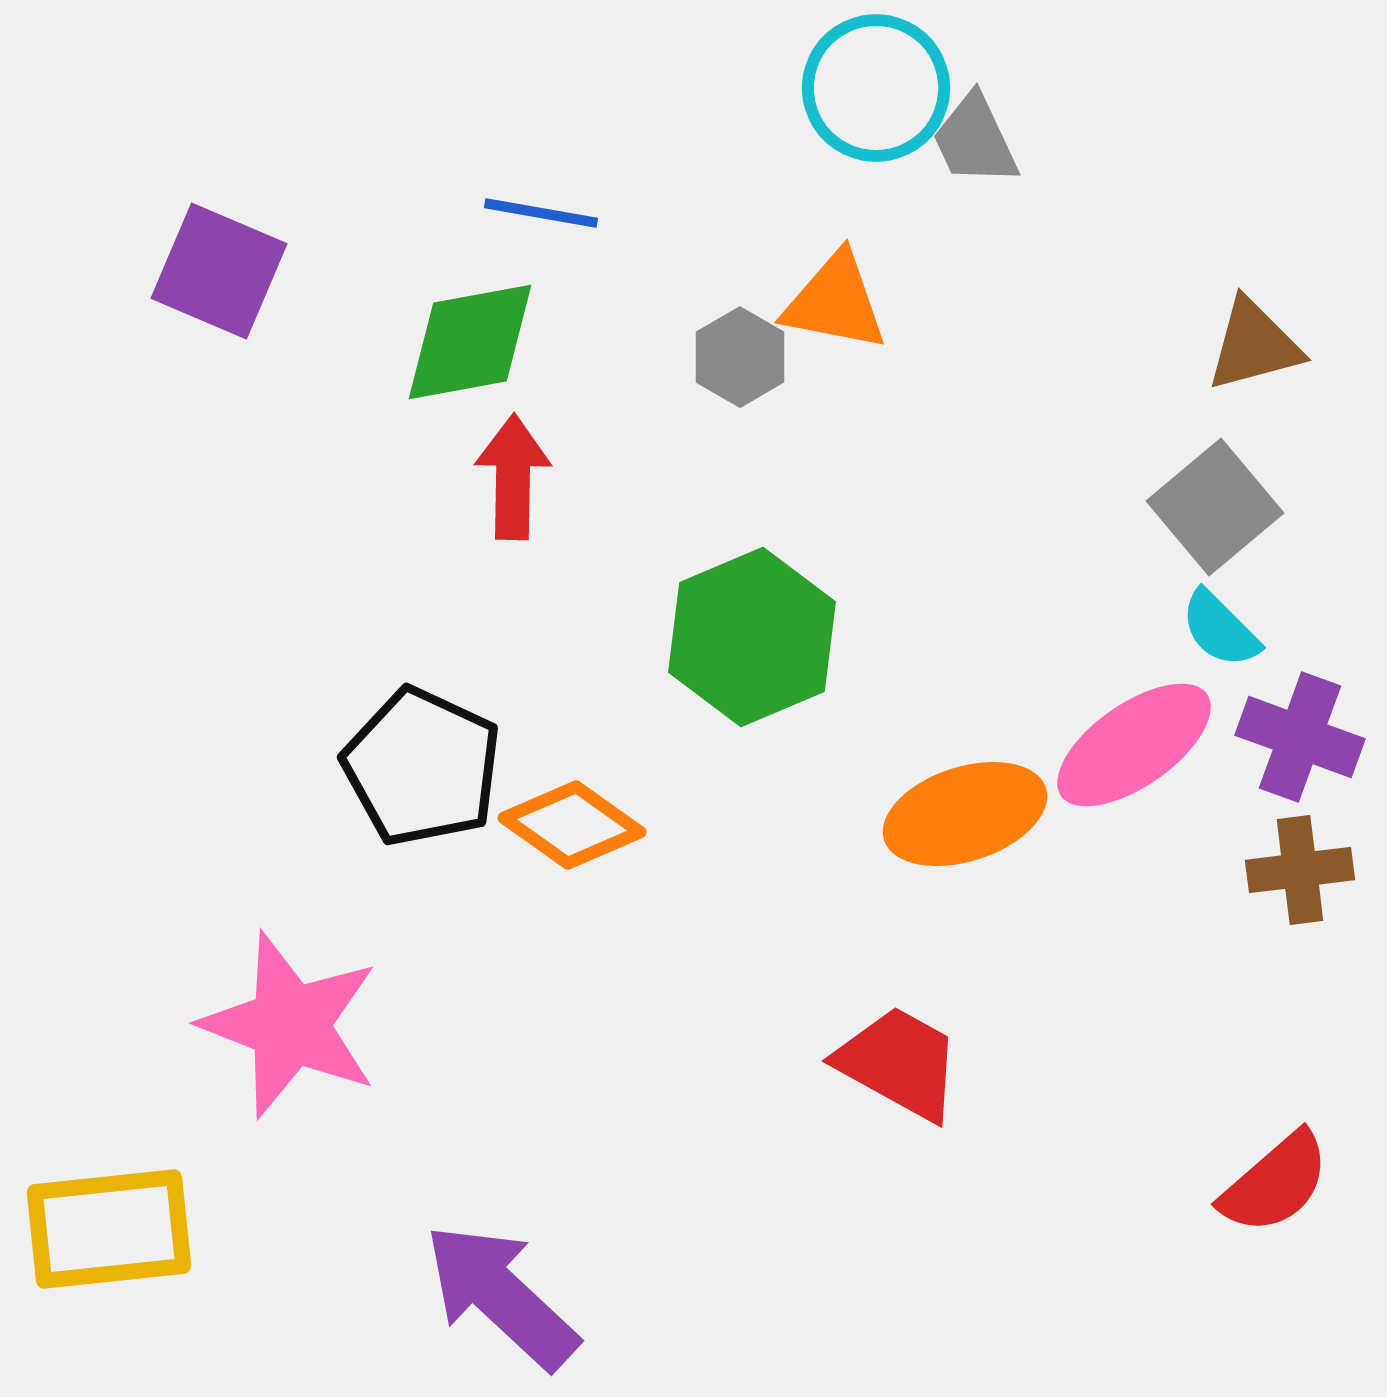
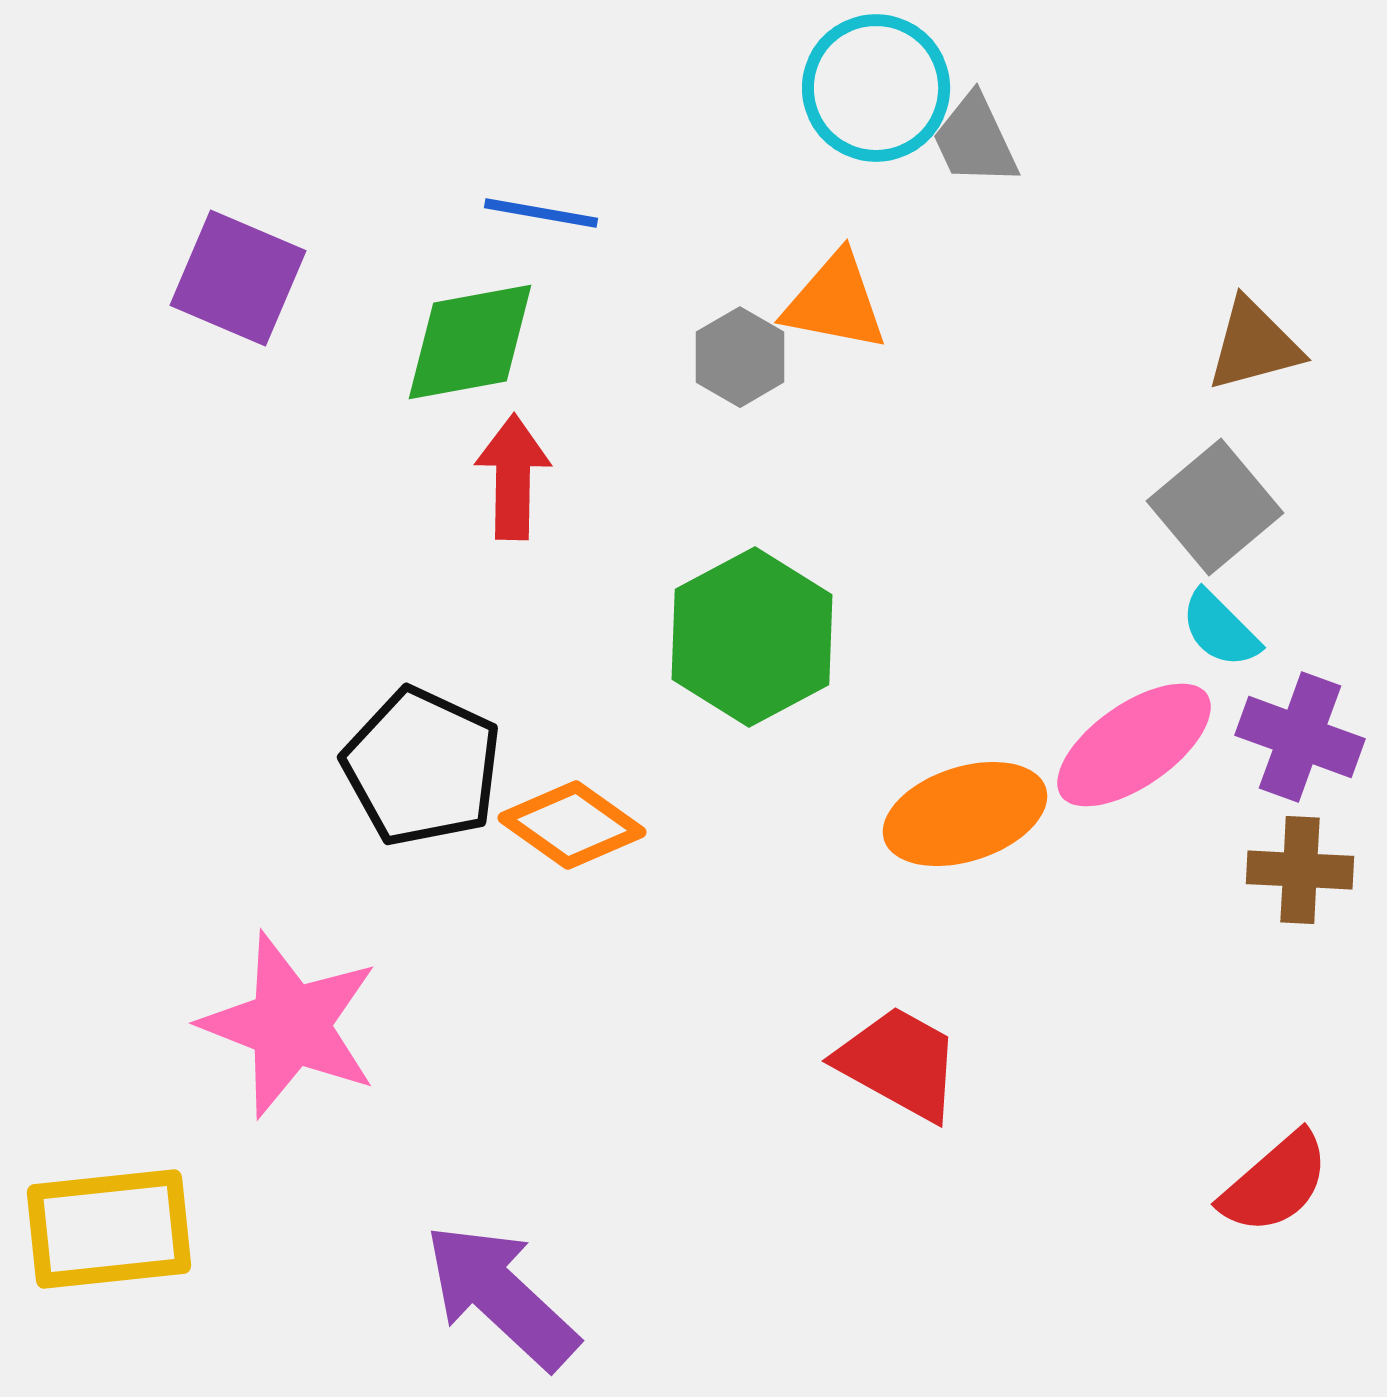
purple square: moved 19 px right, 7 px down
green hexagon: rotated 5 degrees counterclockwise
brown cross: rotated 10 degrees clockwise
